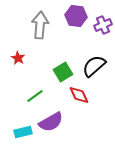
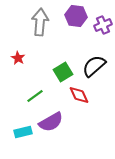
gray arrow: moved 3 px up
